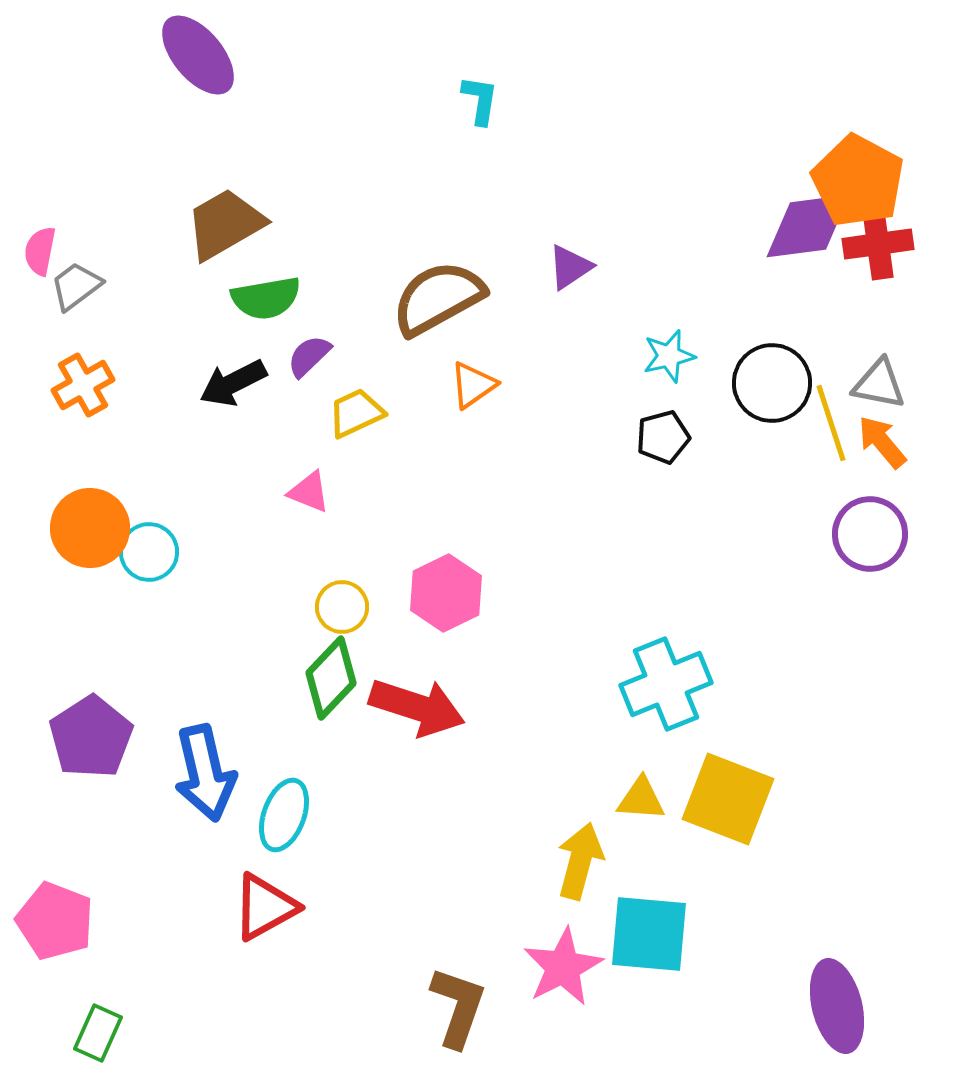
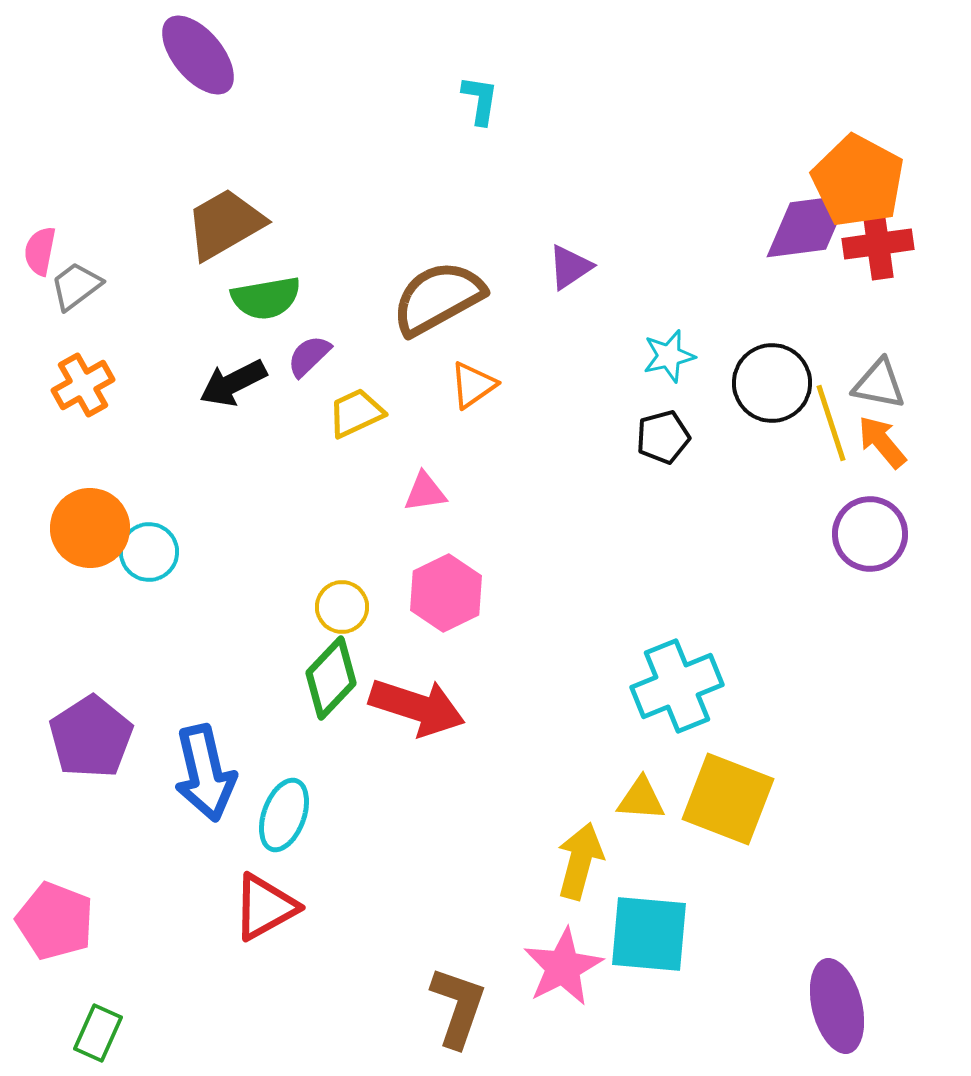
pink triangle at (309, 492): moved 116 px right; rotated 30 degrees counterclockwise
cyan cross at (666, 684): moved 11 px right, 2 px down
